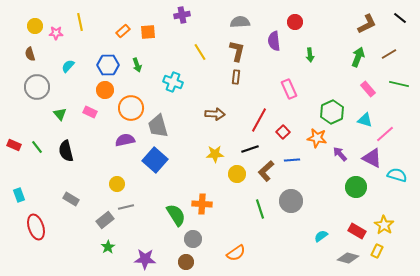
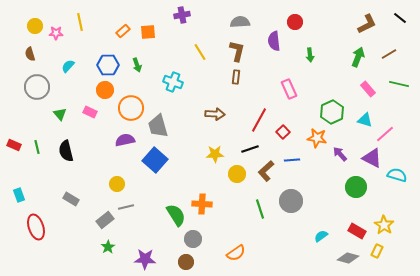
green line at (37, 147): rotated 24 degrees clockwise
